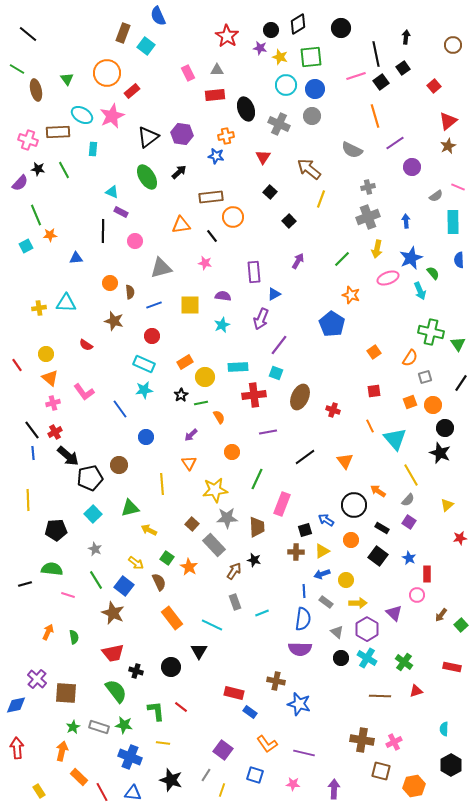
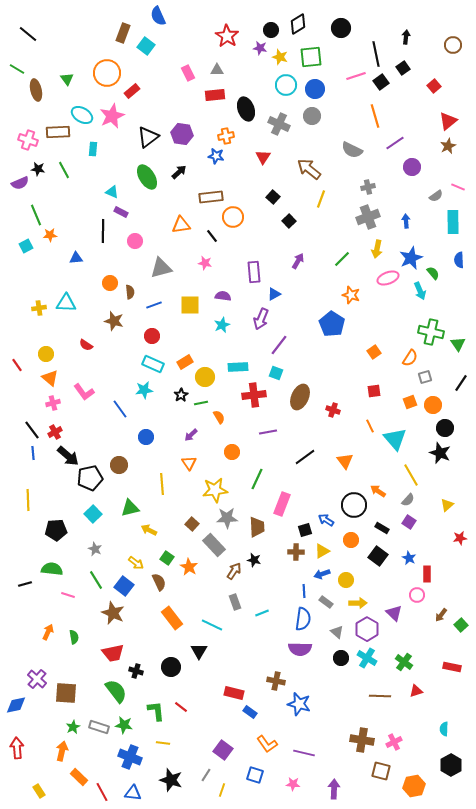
purple semicircle at (20, 183): rotated 24 degrees clockwise
black square at (270, 192): moved 3 px right, 5 px down
cyan rectangle at (144, 364): moved 9 px right
